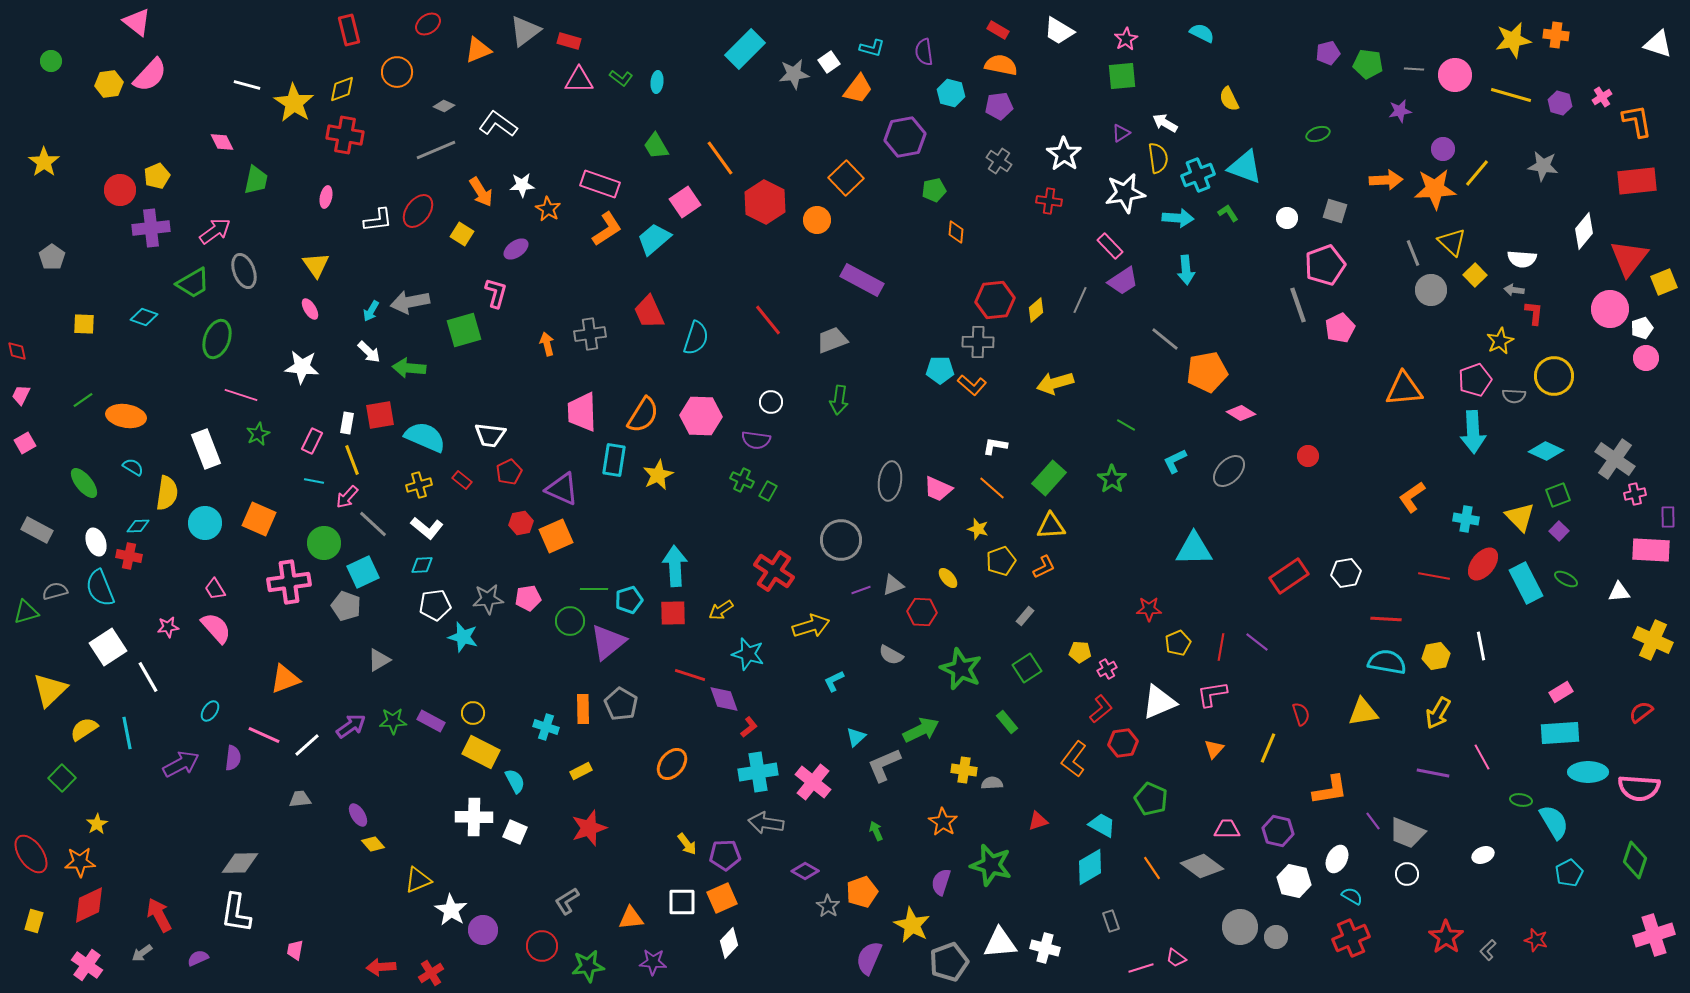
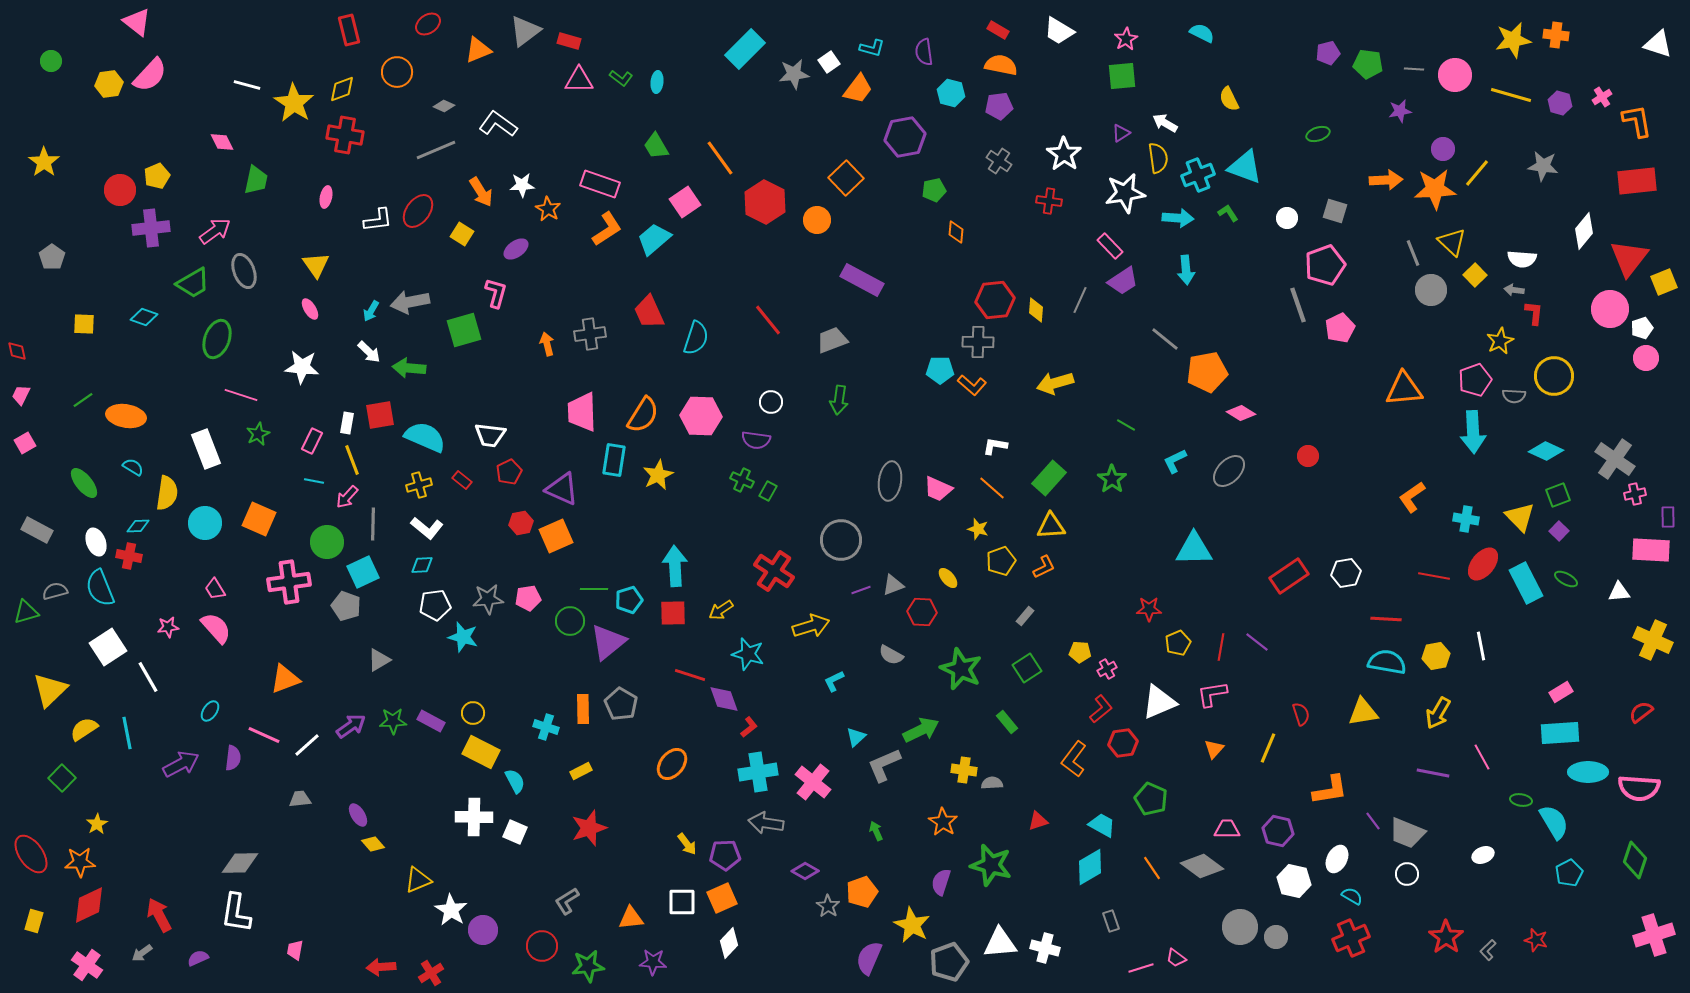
yellow diamond at (1036, 310): rotated 45 degrees counterclockwise
gray line at (373, 524): rotated 48 degrees clockwise
green circle at (324, 543): moved 3 px right, 1 px up
